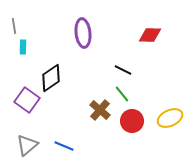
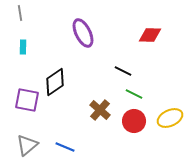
gray line: moved 6 px right, 13 px up
purple ellipse: rotated 20 degrees counterclockwise
black line: moved 1 px down
black diamond: moved 4 px right, 4 px down
green line: moved 12 px right; rotated 24 degrees counterclockwise
purple square: rotated 25 degrees counterclockwise
red circle: moved 2 px right
blue line: moved 1 px right, 1 px down
